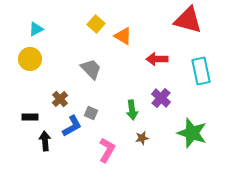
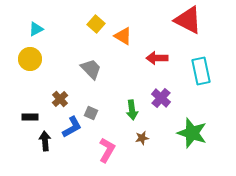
red triangle: rotated 12 degrees clockwise
red arrow: moved 1 px up
blue L-shape: moved 1 px down
